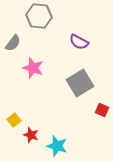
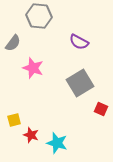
red square: moved 1 px left, 1 px up
yellow square: rotated 24 degrees clockwise
cyan star: moved 3 px up
